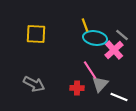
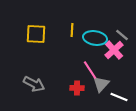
yellow line: moved 13 px left, 5 px down; rotated 24 degrees clockwise
gray triangle: moved 1 px right
